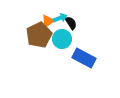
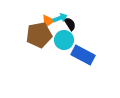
black semicircle: moved 1 px left, 1 px down
brown pentagon: rotated 15 degrees clockwise
cyan circle: moved 2 px right, 1 px down
blue rectangle: moved 1 px left, 3 px up
